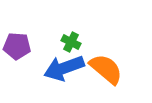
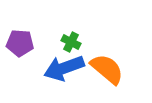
purple pentagon: moved 3 px right, 3 px up
orange semicircle: moved 1 px right
